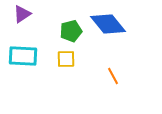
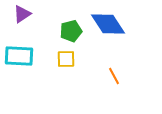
blue diamond: rotated 6 degrees clockwise
cyan rectangle: moved 4 px left
orange line: moved 1 px right
